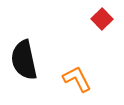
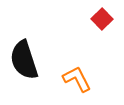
black semicircle: rotated 6 degrees counterclockwise
